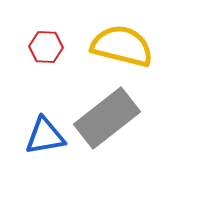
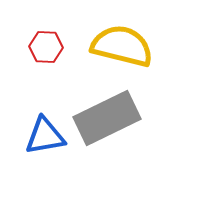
gray rectangle: rotated 12 degrees clockwise
